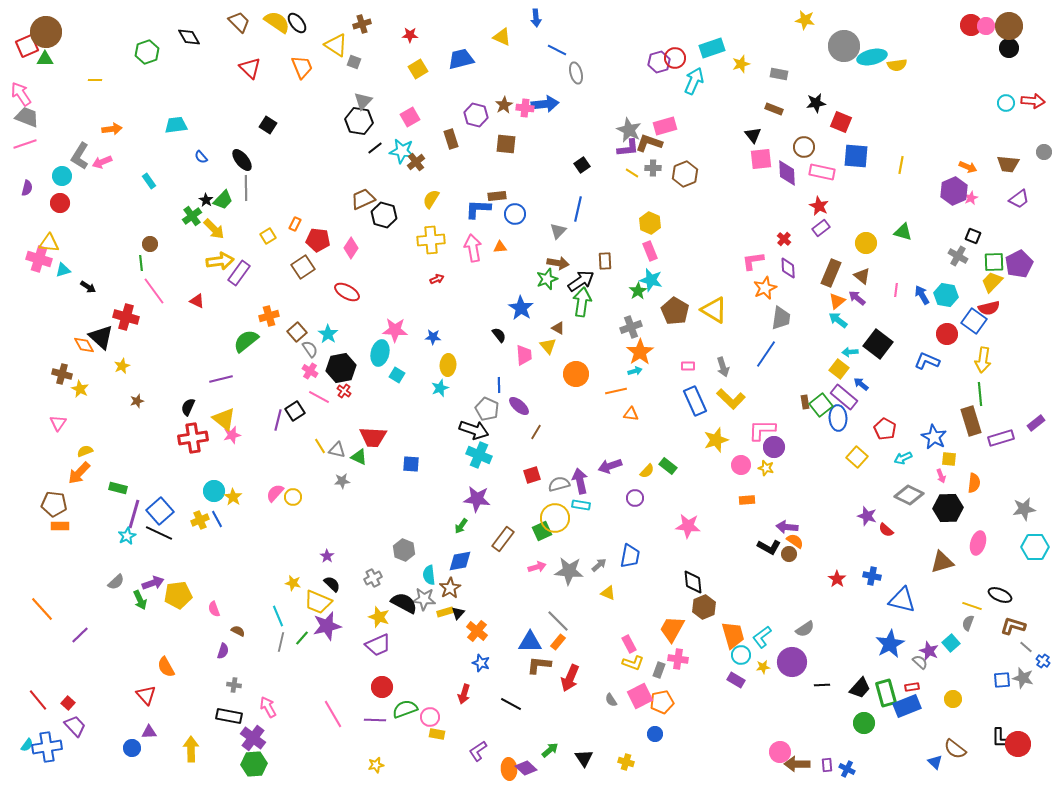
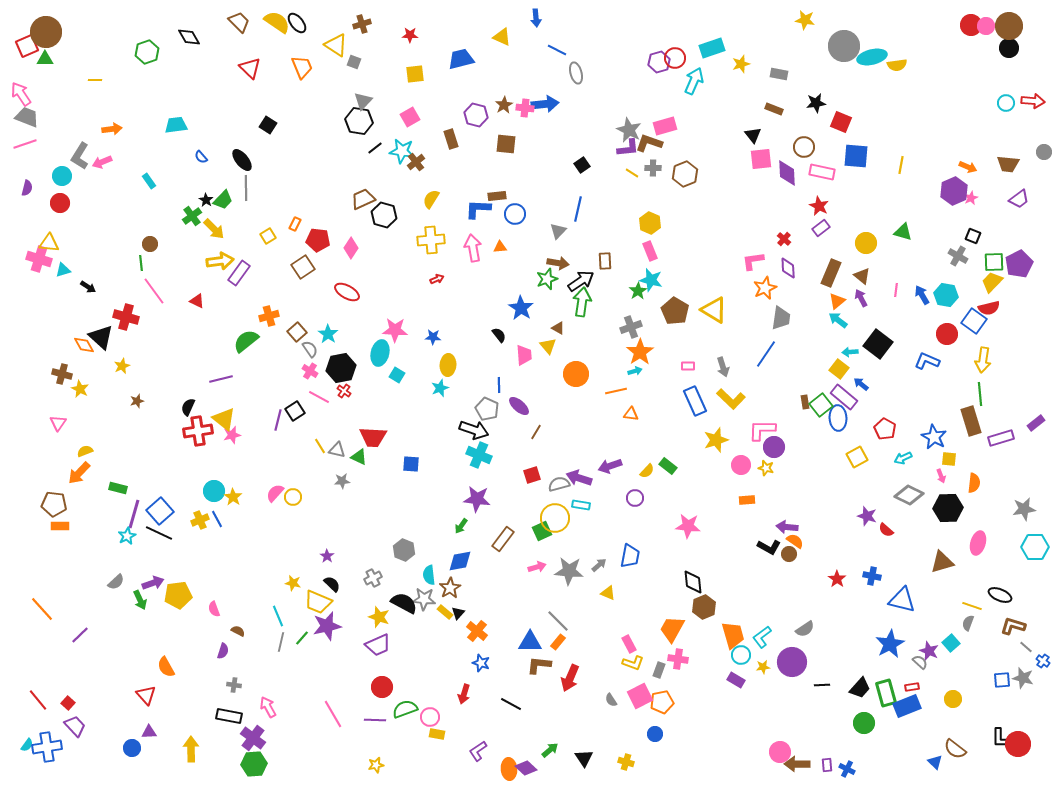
yellow square at (418, 69): moved 3 px left, 5 px down; rotated 24 degrees clockwise
purple arrow at (857, 298): moved 4 px right; rotated 24 degrees clockwise
red cross at (193, 438): moved 5 px right, 7 px up
yellow square at (857, 457): rotated 20 degrees clockwise
purple arrow at (580, 481): moved 1 px left, 3 px up; rotated 60 degrees counterclockwise
yellow rectangle at (445, 612): rotated 56 degrees clockwise
